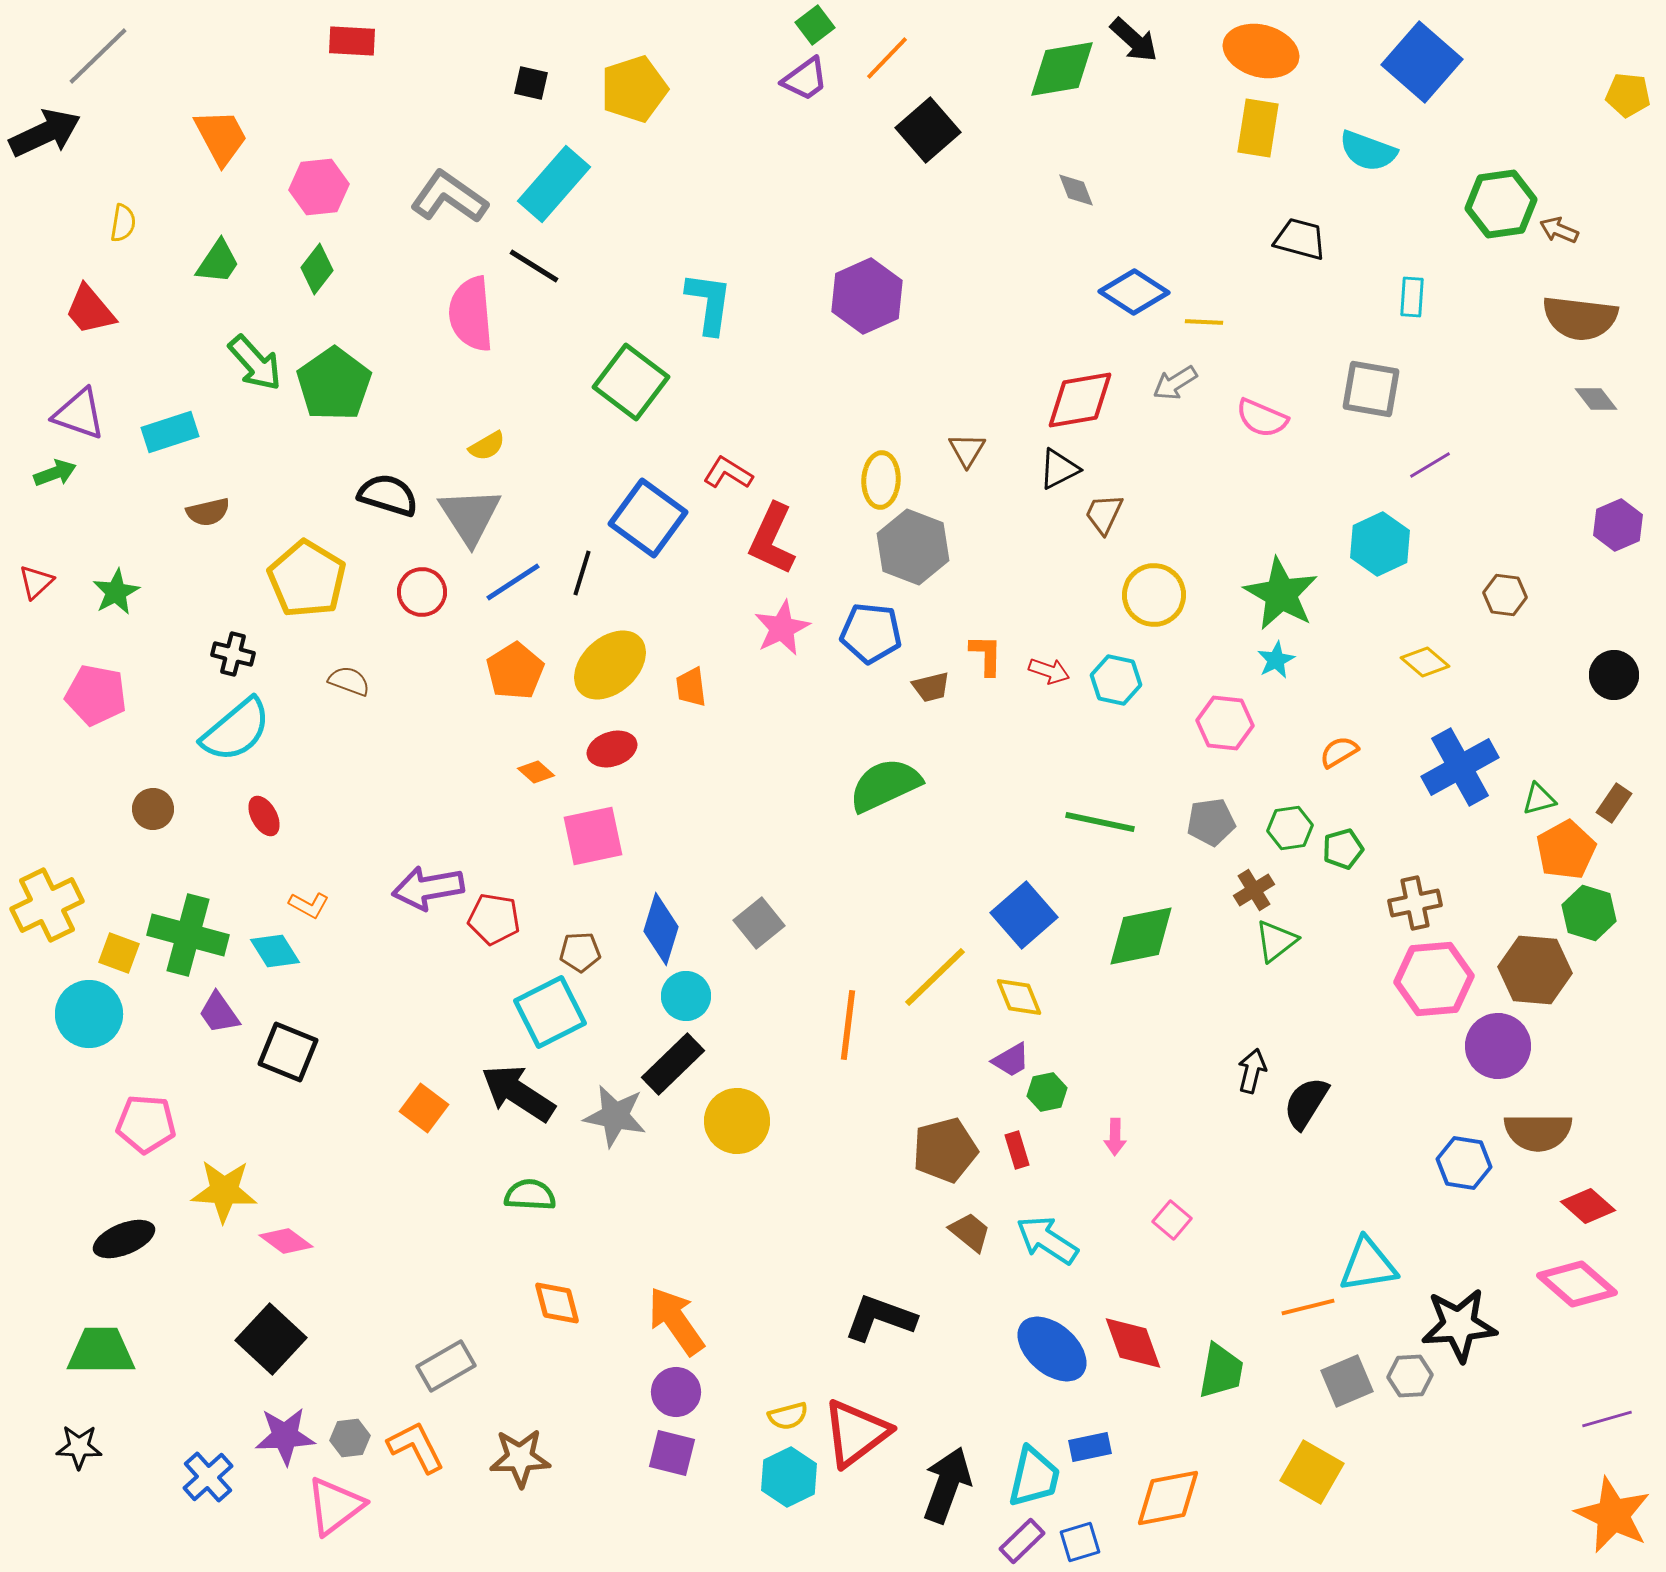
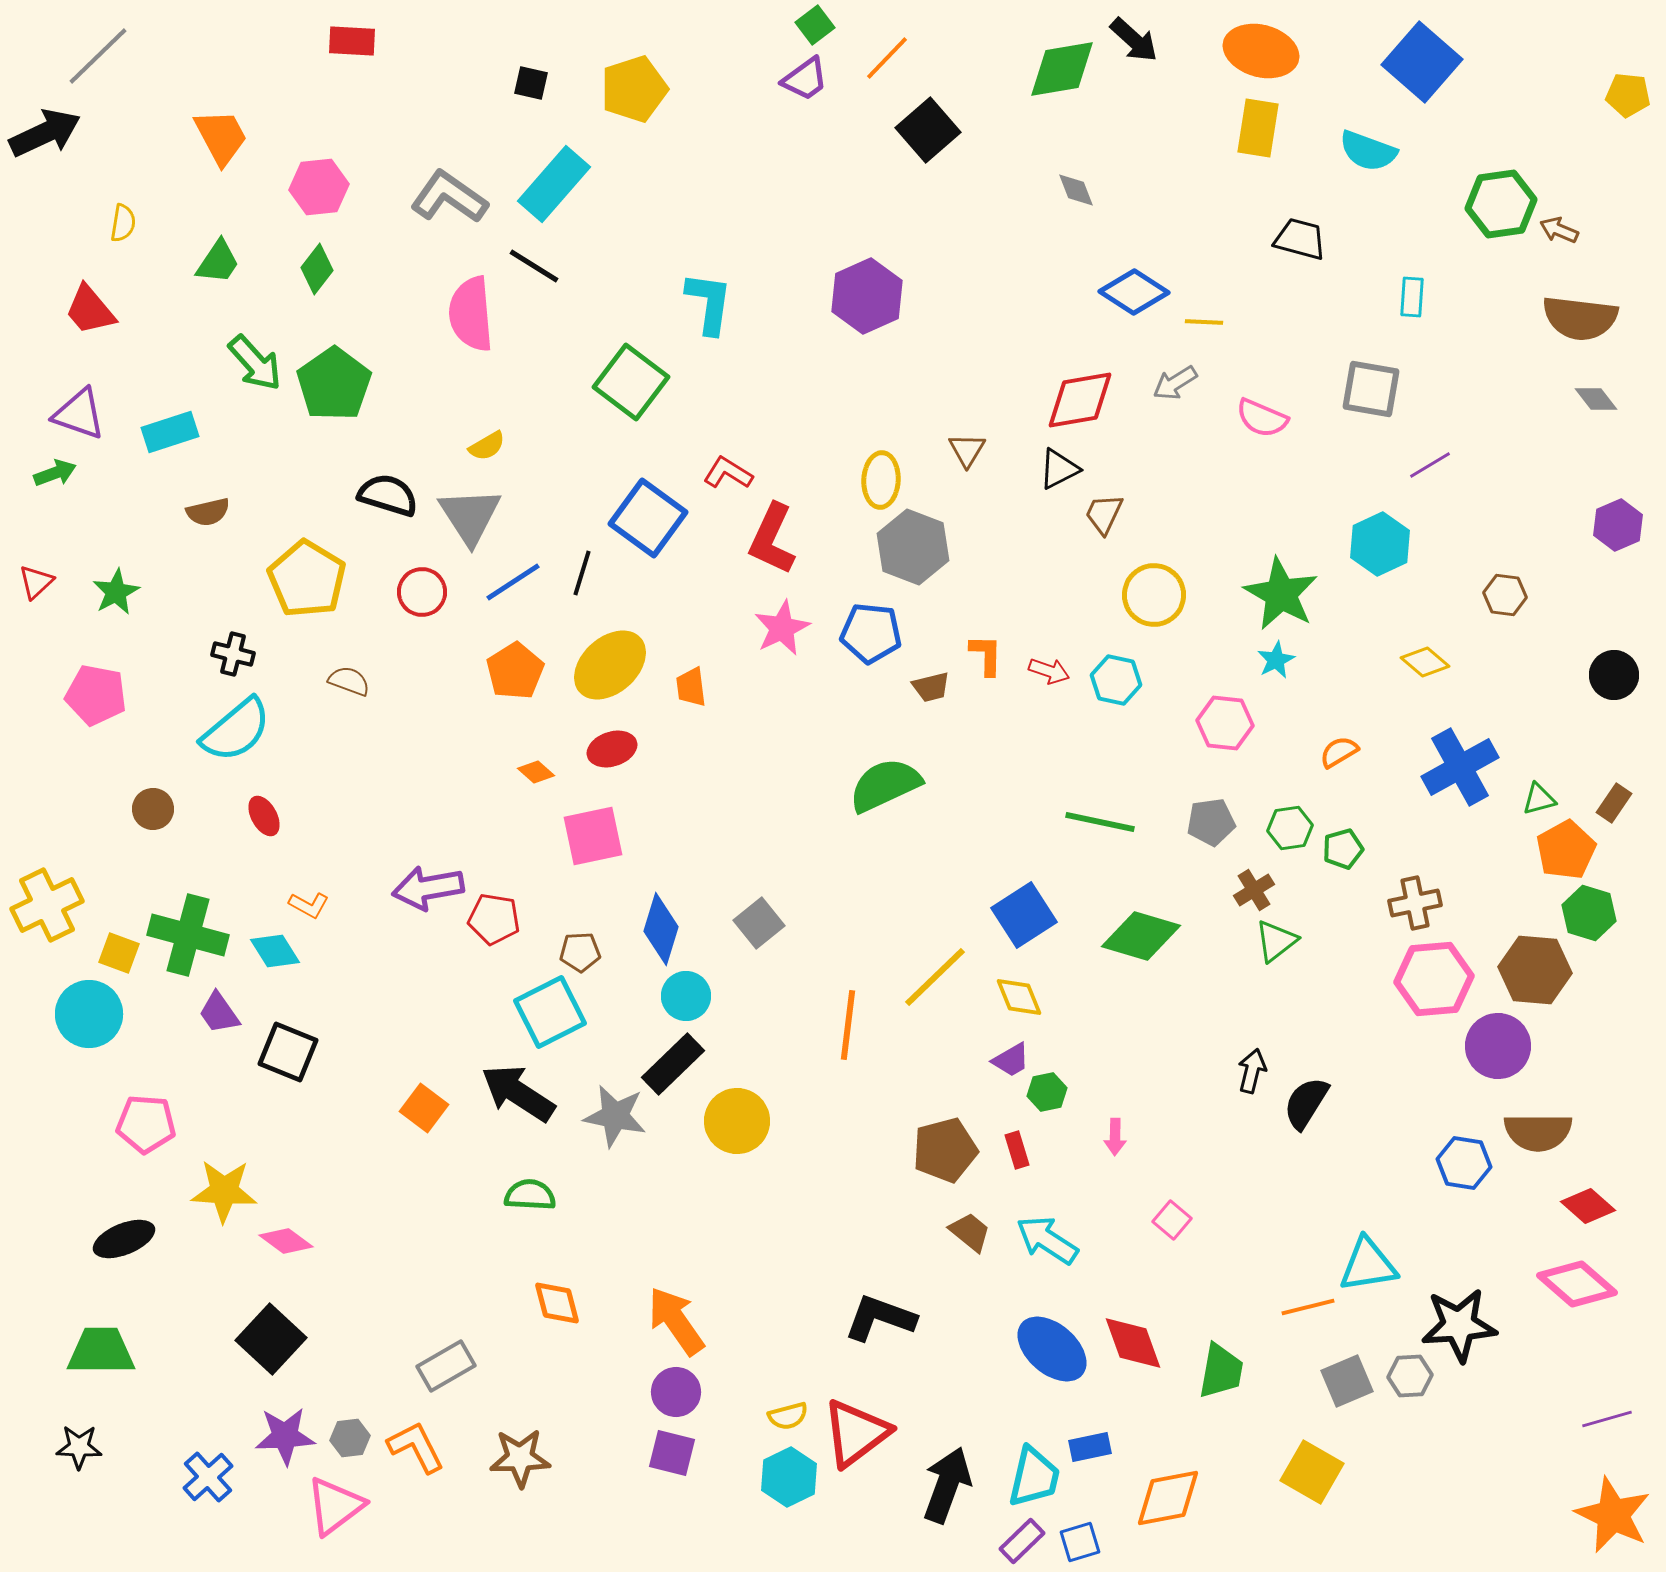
blue square at (1024, 915): rotated 8 degrees clockwise
green diamond at (1141, 936): rotated 28 degrees clockwise
